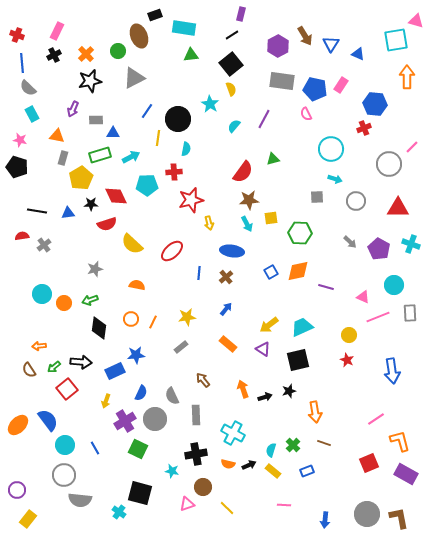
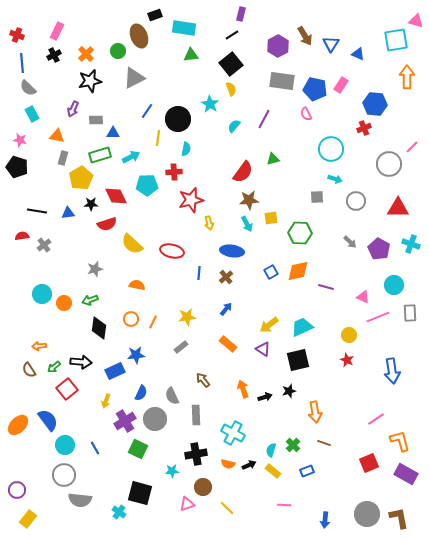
red ellipse at (172, 251): rotated 55 degrees clockwise
cyan star at (172, 471): rotated 16 degrees counterclockwise
